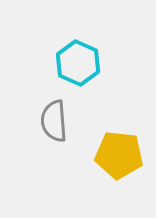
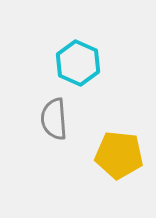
gray semicircle: moved 2 px up
